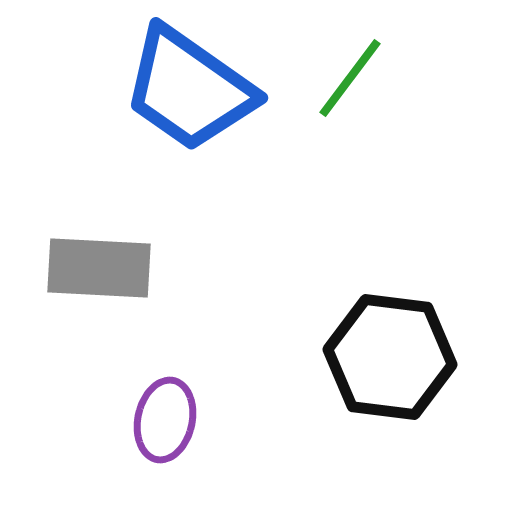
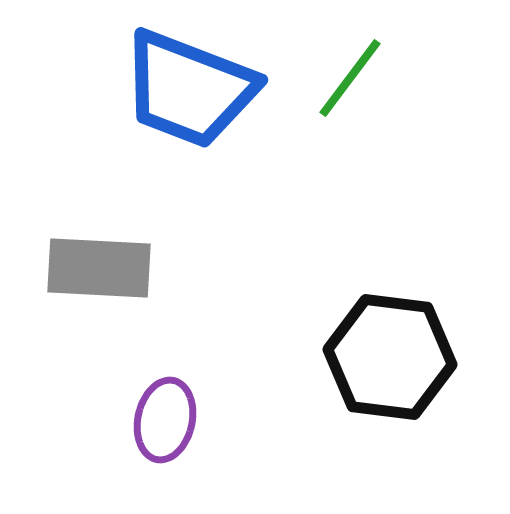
blue trapezoid: rotated 14 degrees counterclockwise
